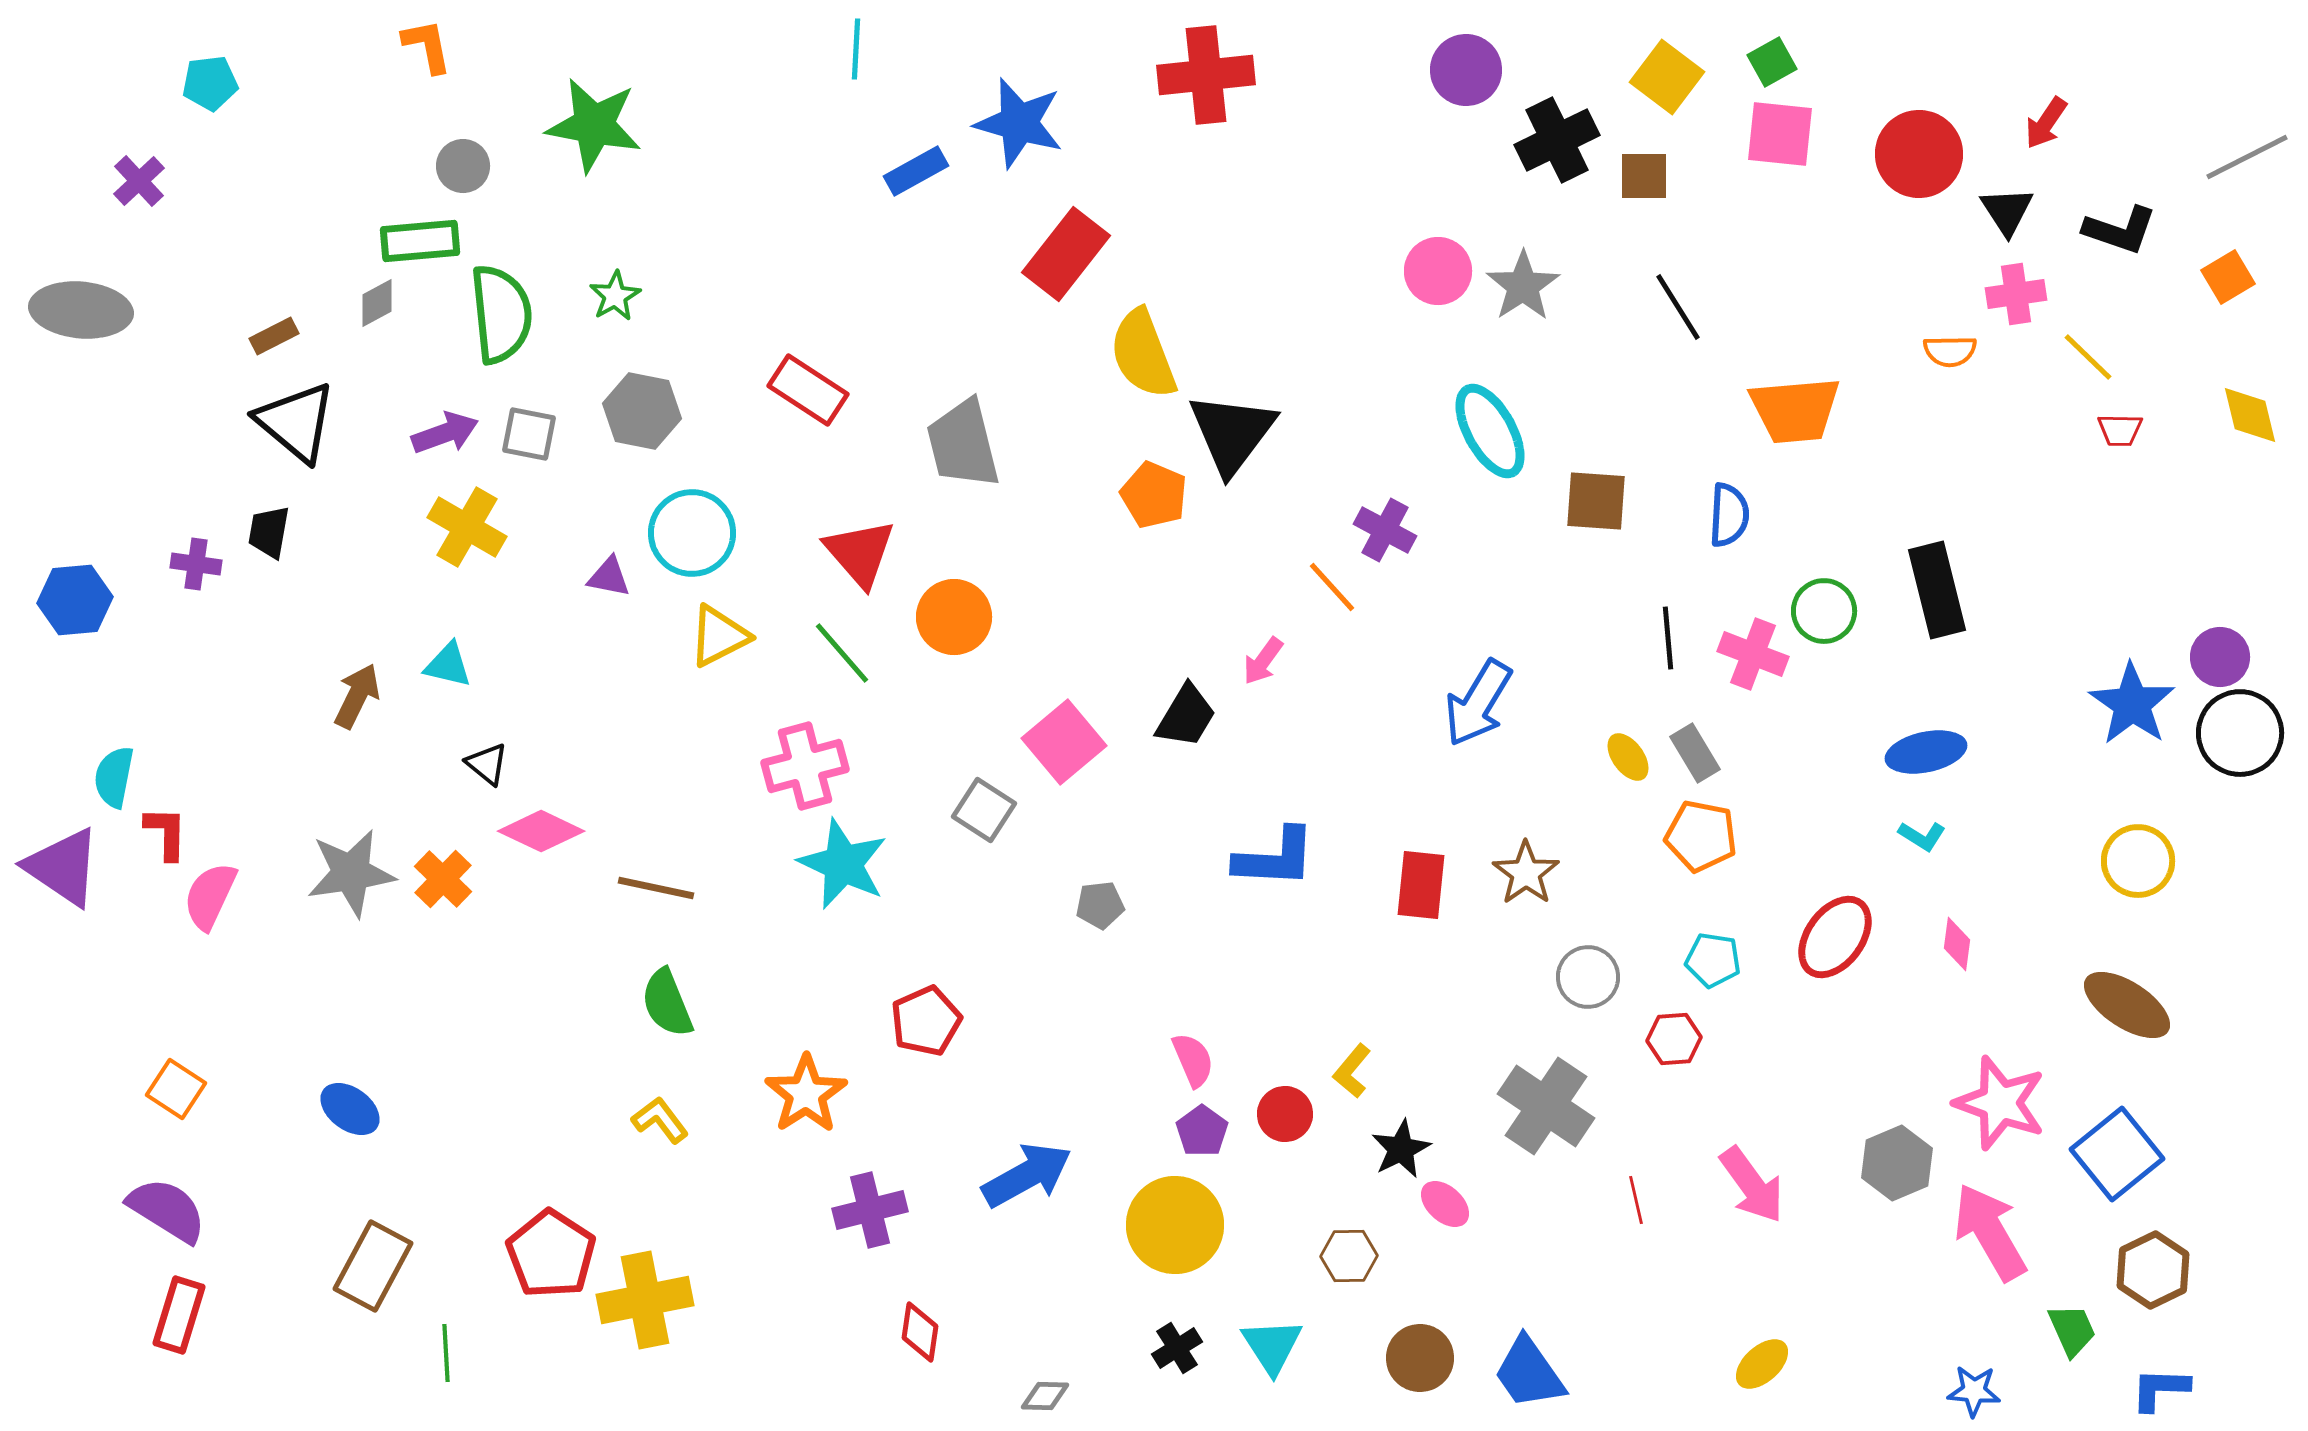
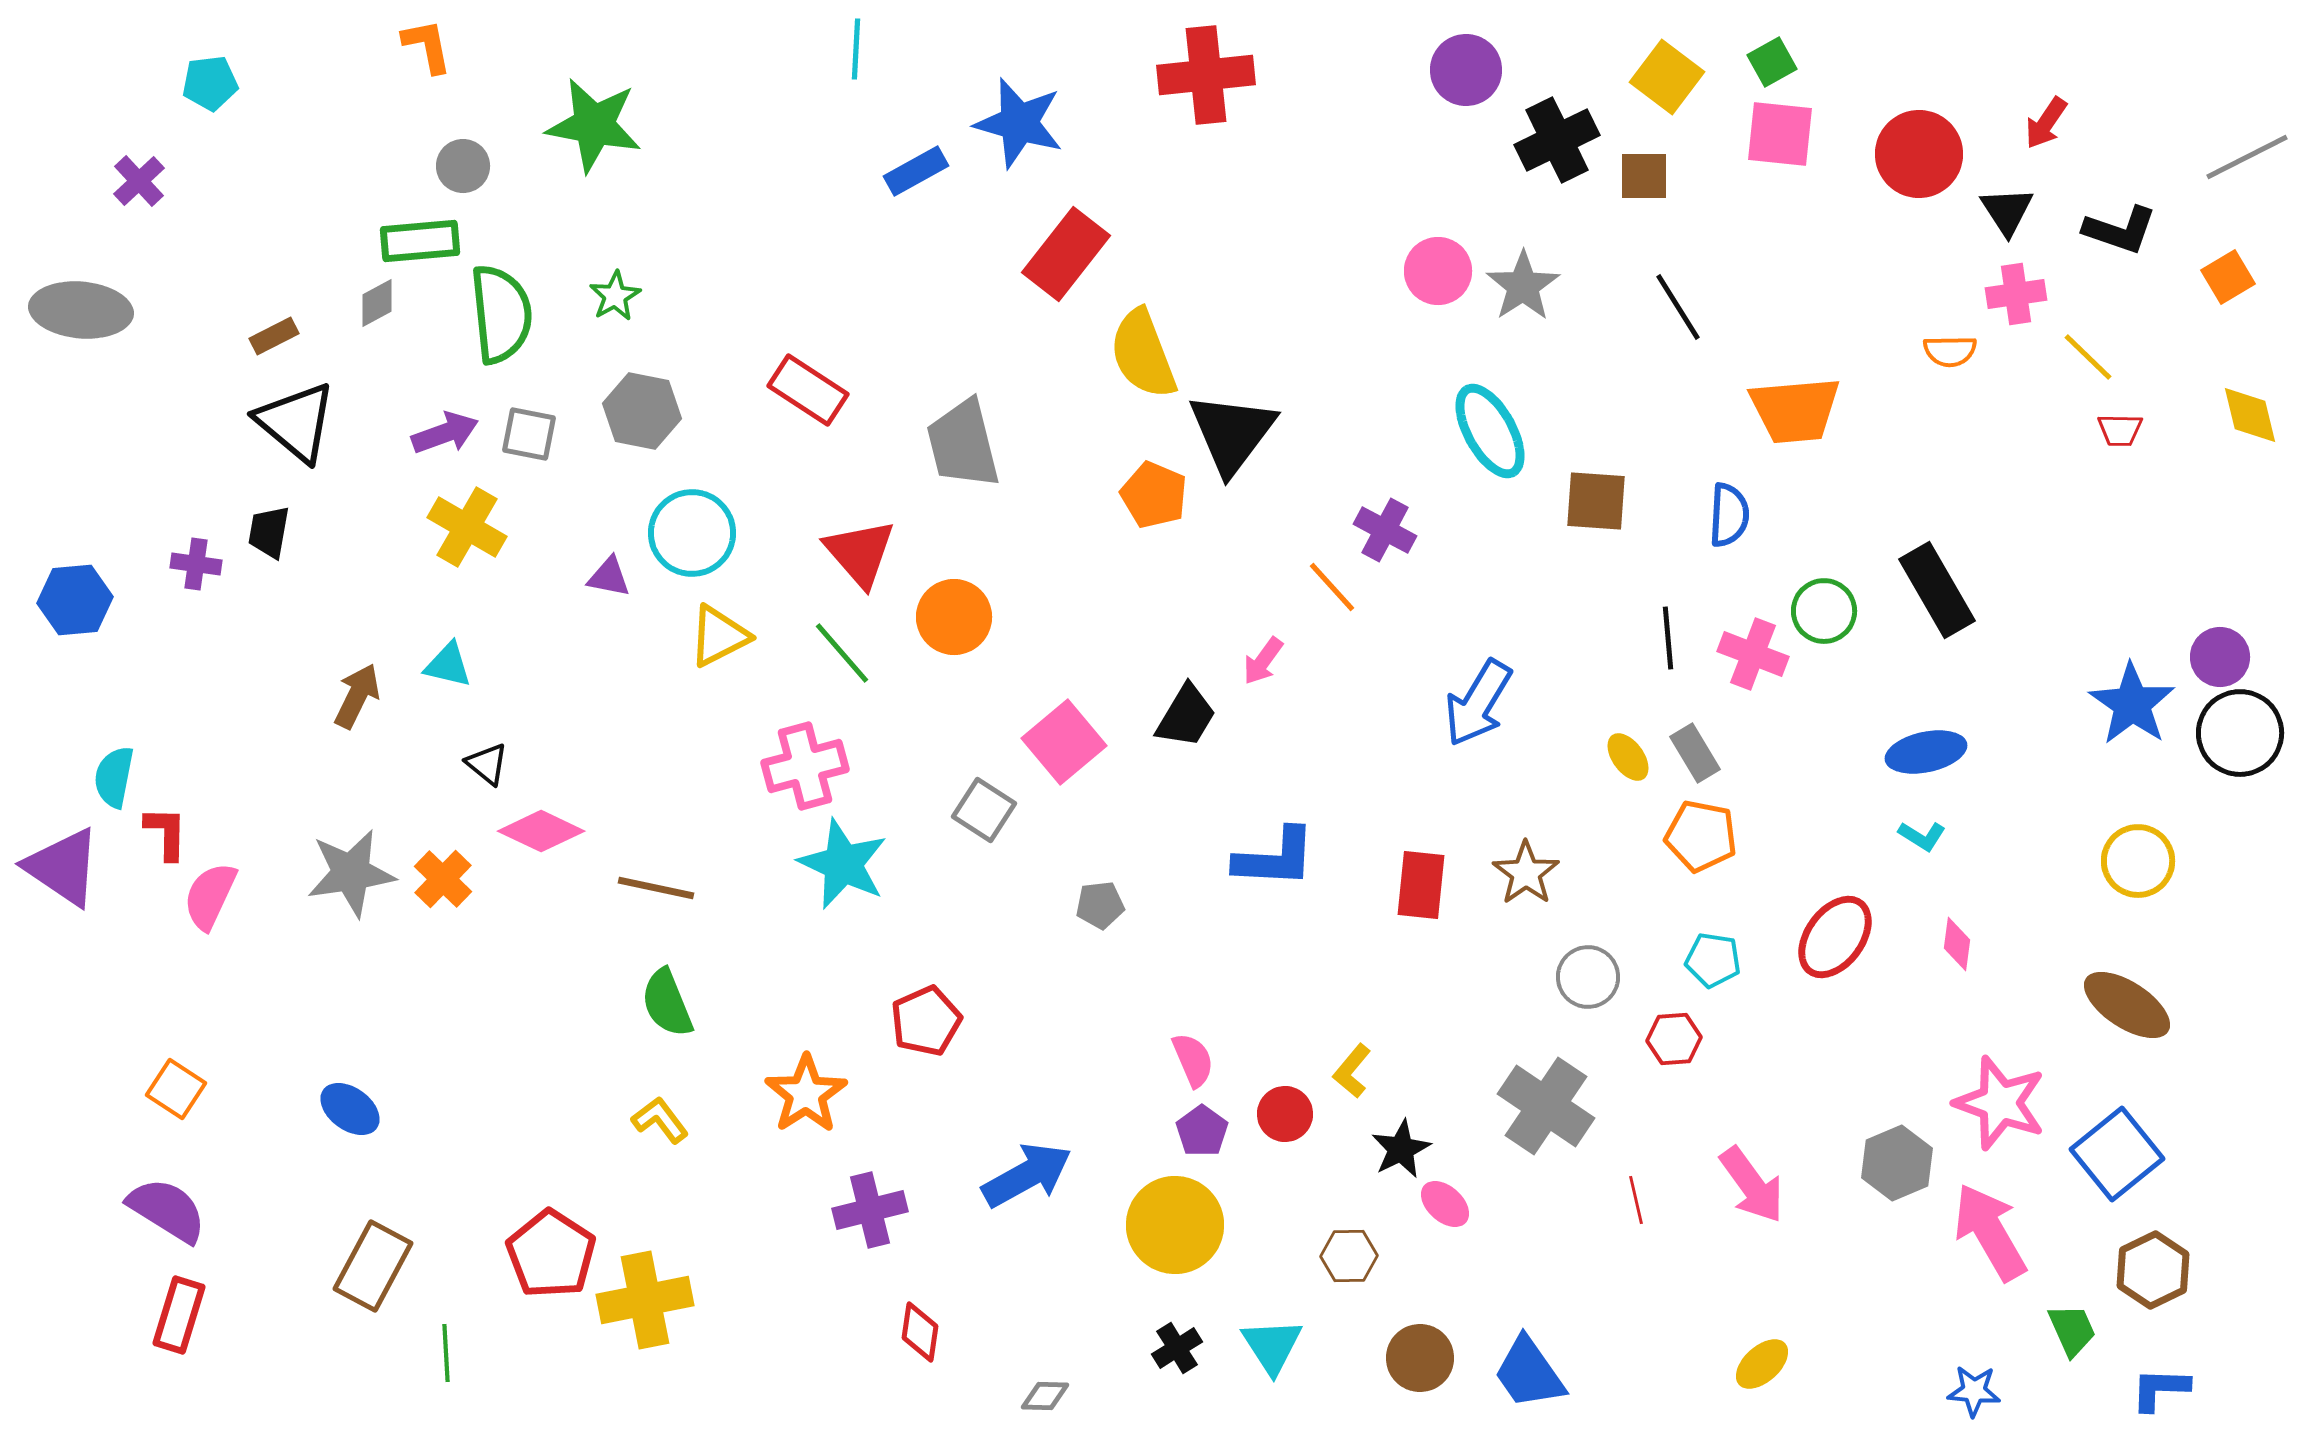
black rectangle at (1937, 590): rotated 16 degrees counterclockwise
